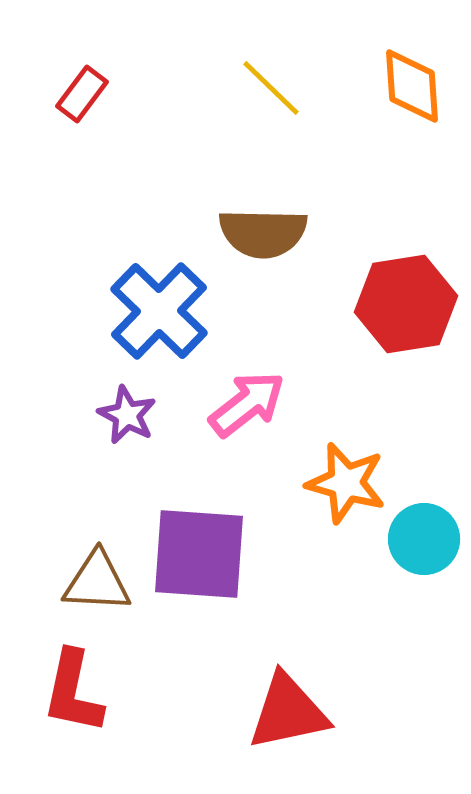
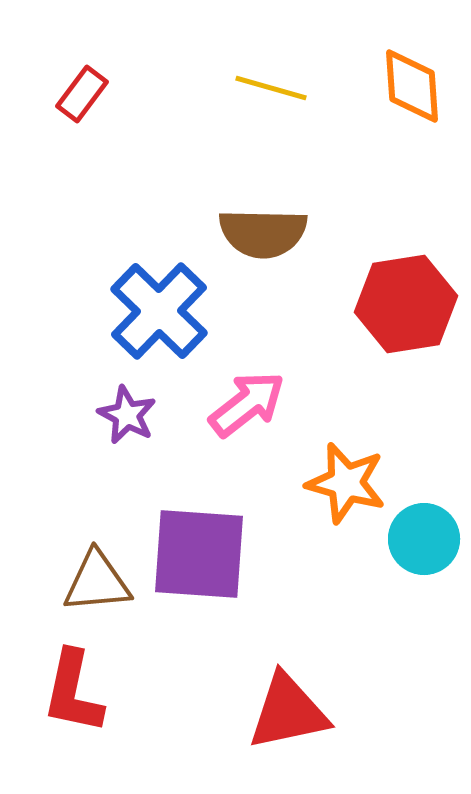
yellow line: rotated 28 degrees counterclockwise
brown triangle: rotated 8 degrees counterclockwise
